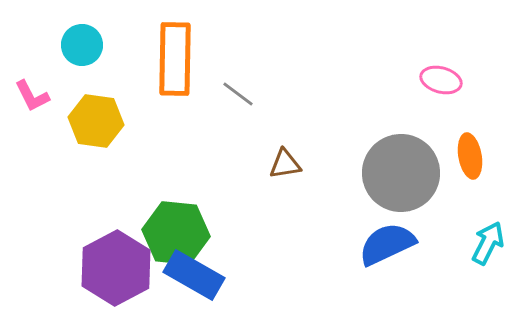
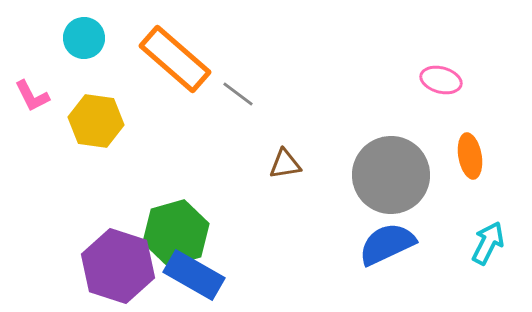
cyan circle: moved 2 px right, 7 px up
orange rectangle: rotated 50 degrees counterclockwise
gray circle: moved 10 px left, 2 px down
green hexagon: rotated 22 degrees counterclockwise
purple hexagon: moved 2 px right, 2 px up; rotated 14 degrees counterclockwise
